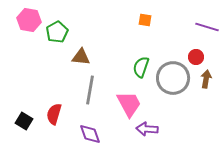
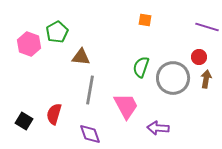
pink hexagon: moved 24 px down; rotated 10 degrees clockwise
red circle: moved 3 px right
pink trapezoid: moved 3 px left, 2 px down
purple arrow: moved 11 px right, 1 px up
